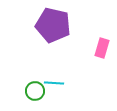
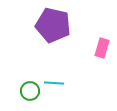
green circle: moved 5 px left
